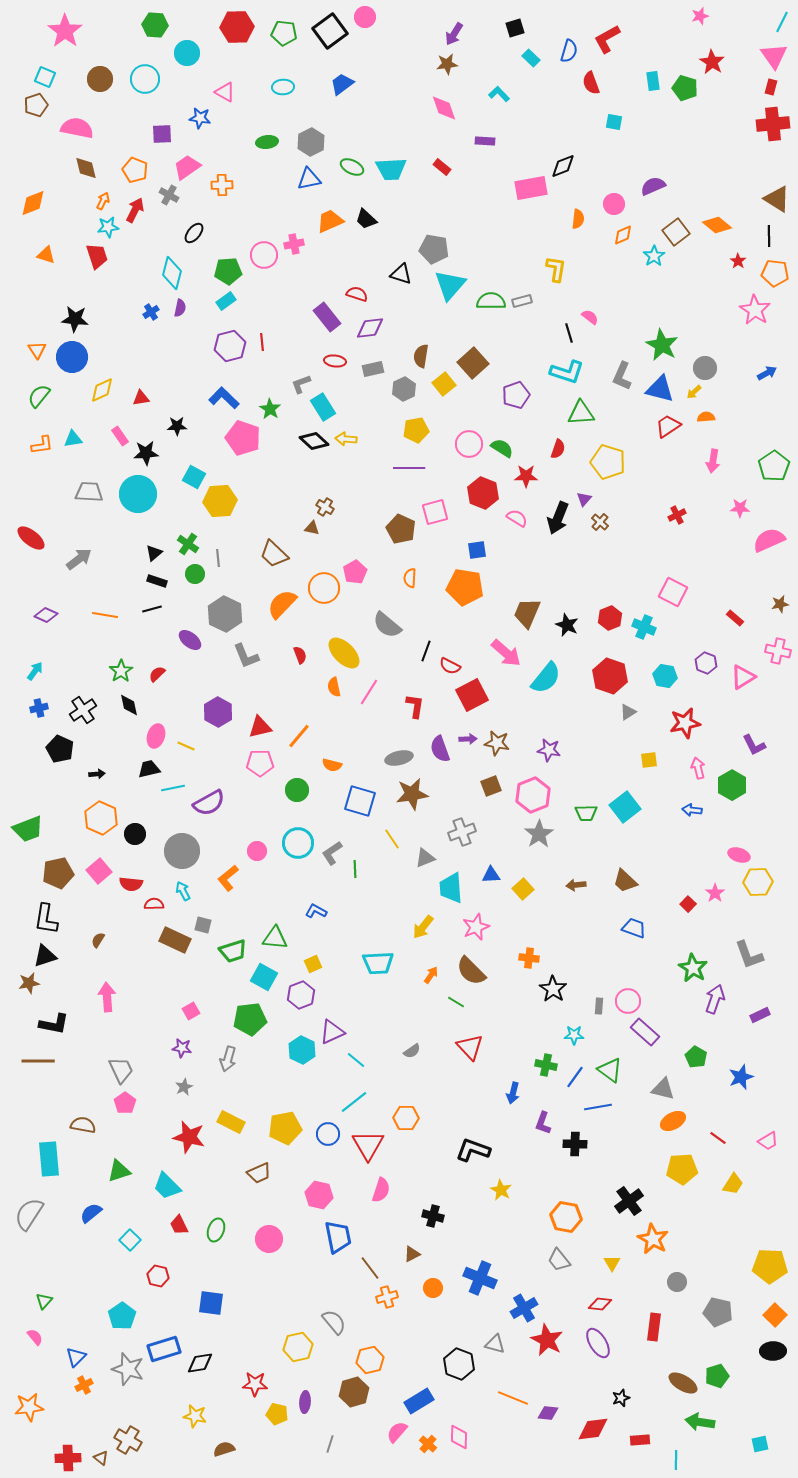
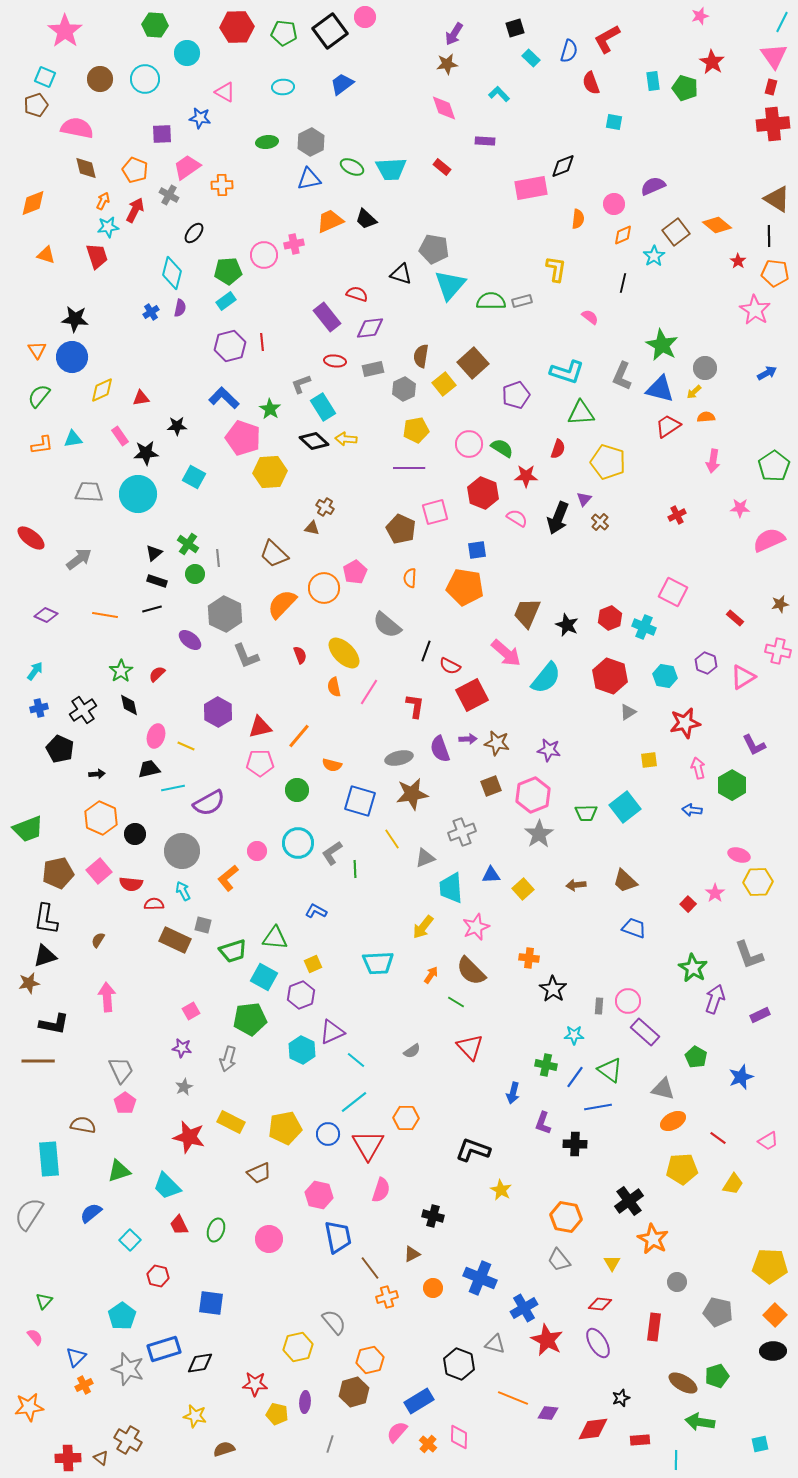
black line at (569, 333): moved 54 px right, 50 px up; rotated 30 degrees clockwise
yellow hexagon at (220, 501): moved 50 px right, 29 px up
